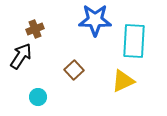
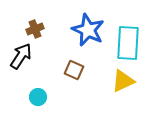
blue star: moved 7 px left, 10 px down; rotated 24 degrees clockwise
cyan rectangle: moved 6 px left, 2 px down
brown square: rotated 24 degrees counterclockwise
